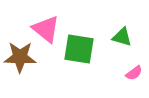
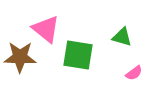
green square: moved 1 px left, 6 px down
